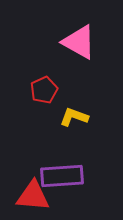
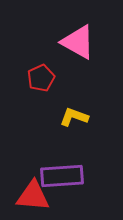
pink triangle: moved 1 px left
red pentagon: moved 3 px left, 12 px up
